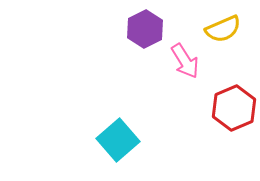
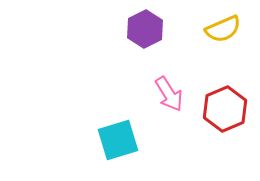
pink arrow: moved 16 px left, 33 px down
red hexagon: moved 9 px left, 1 px down
cyan square: rotated 24 degrees clockwise
